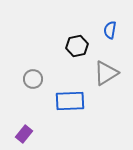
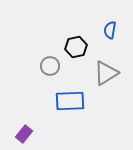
black hexagon: moved 1 px left, 1 px down
gray circle: moved 17 px right, 13 px up
